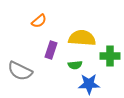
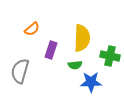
orange semicircle: moved 7 px left, 8 px down
yellow semicircle: rotated 88 degrees clockwise
green cross: rotated 12 degrees clockwise
gray semicircle: rotated 80 degrees clockwise
blue star: moved 2 px right, 2 px up
